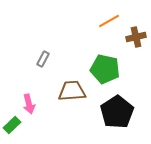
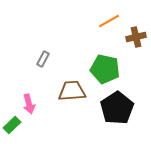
black pentagon: moved 4 px up
